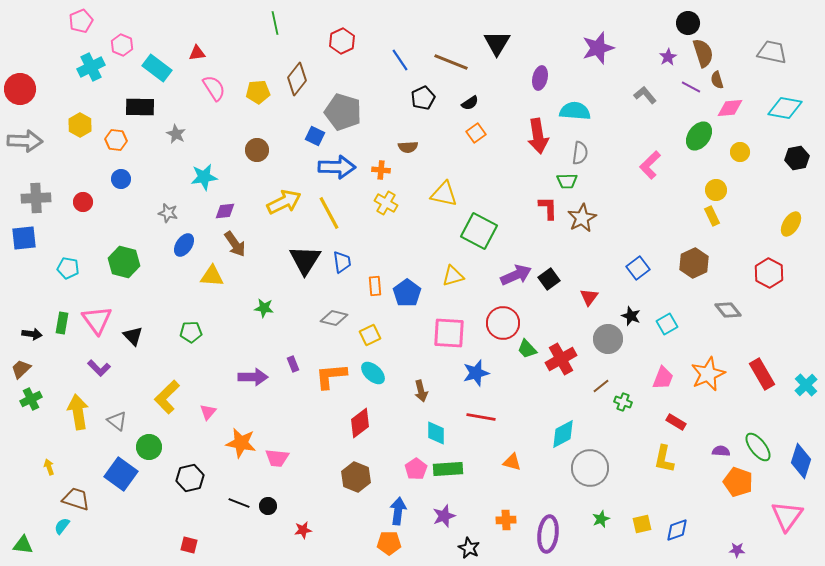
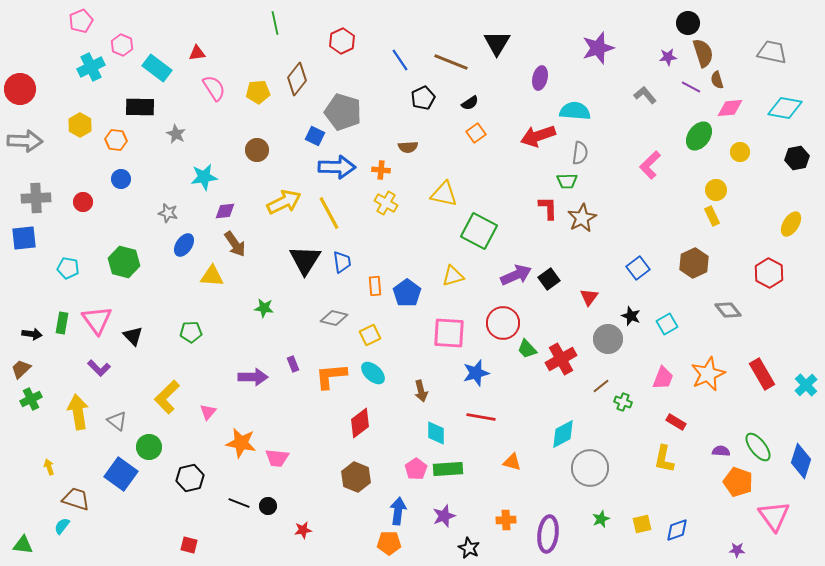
purple star at (668, 57): rotated 24 degrees clockwise
red arrow at (538, 136): rotated 80 degrees clockwise
pink triangle at (787, 516): moved 13 px left; rotated 12 degrees counterclockwise
